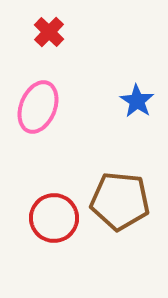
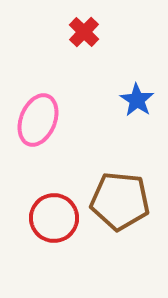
red cross: moved 35 px right
blue star: moved 1 px up
pink ellipse: moved 13 px down
